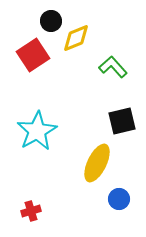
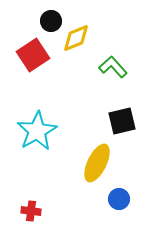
red cross: rotated 24 degrees clockwise
